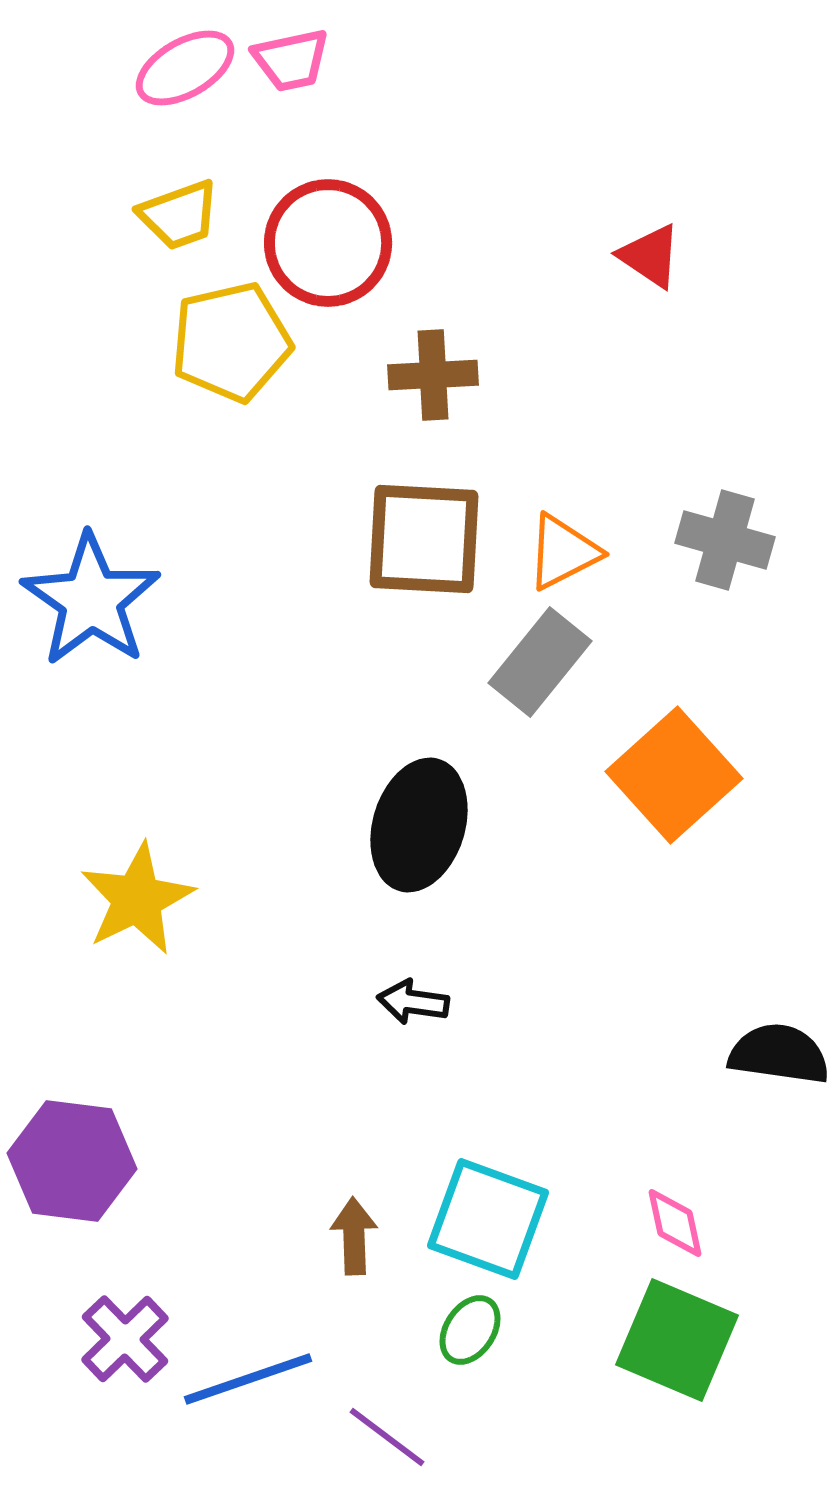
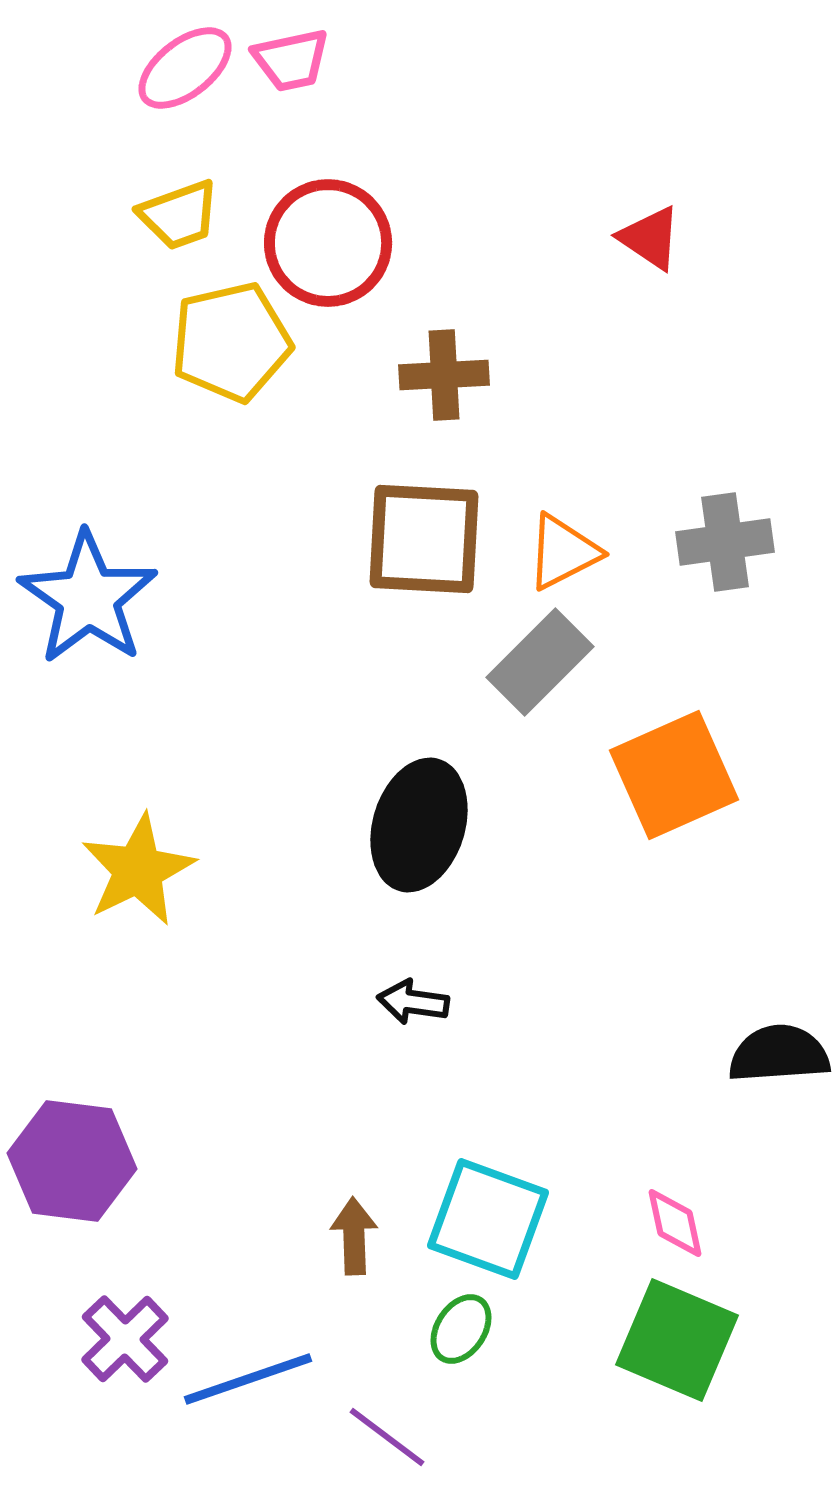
pink ellipse: rotated 8 degrees counterclockwise
red triangle: moved 18 px up
brown cross: moved 11 px right
gray cross: moved 2 px down; rotated 24 degrees counterclockwise
blue star: moved 3 px left, 2 px up
gray rectangle: rotated 6 degrees clockwise
orange square: rotated 18 degrees clockwise
yellow star: moved 1 px right, 29 px up
black semicircle: rotated 12 degrees counterclockwise
green ellipse: moved 9 px left, 1 px up
